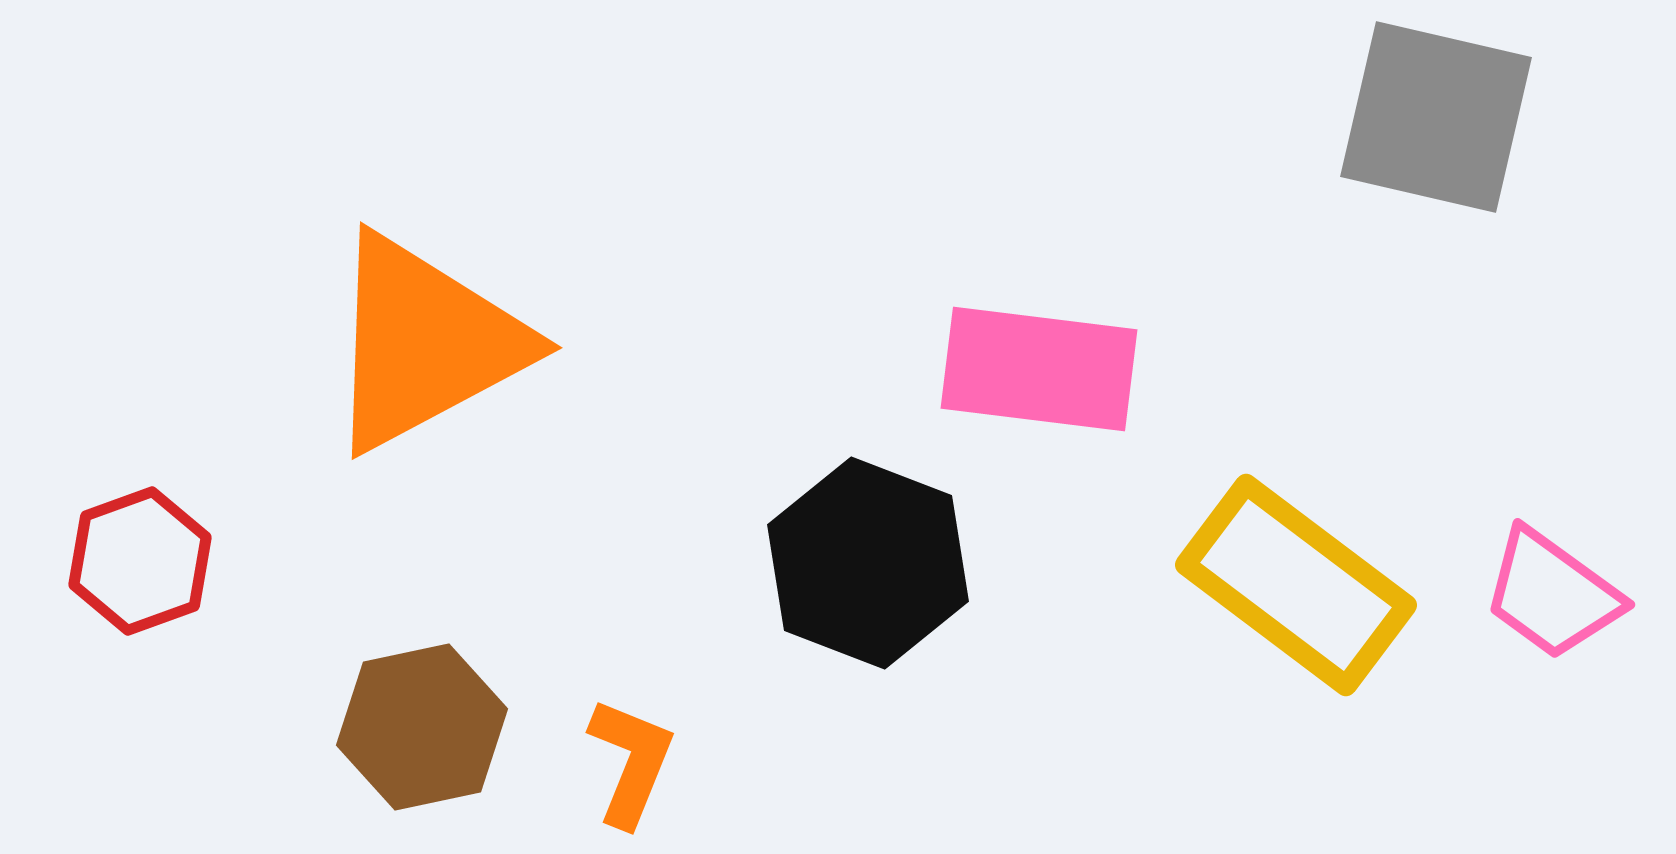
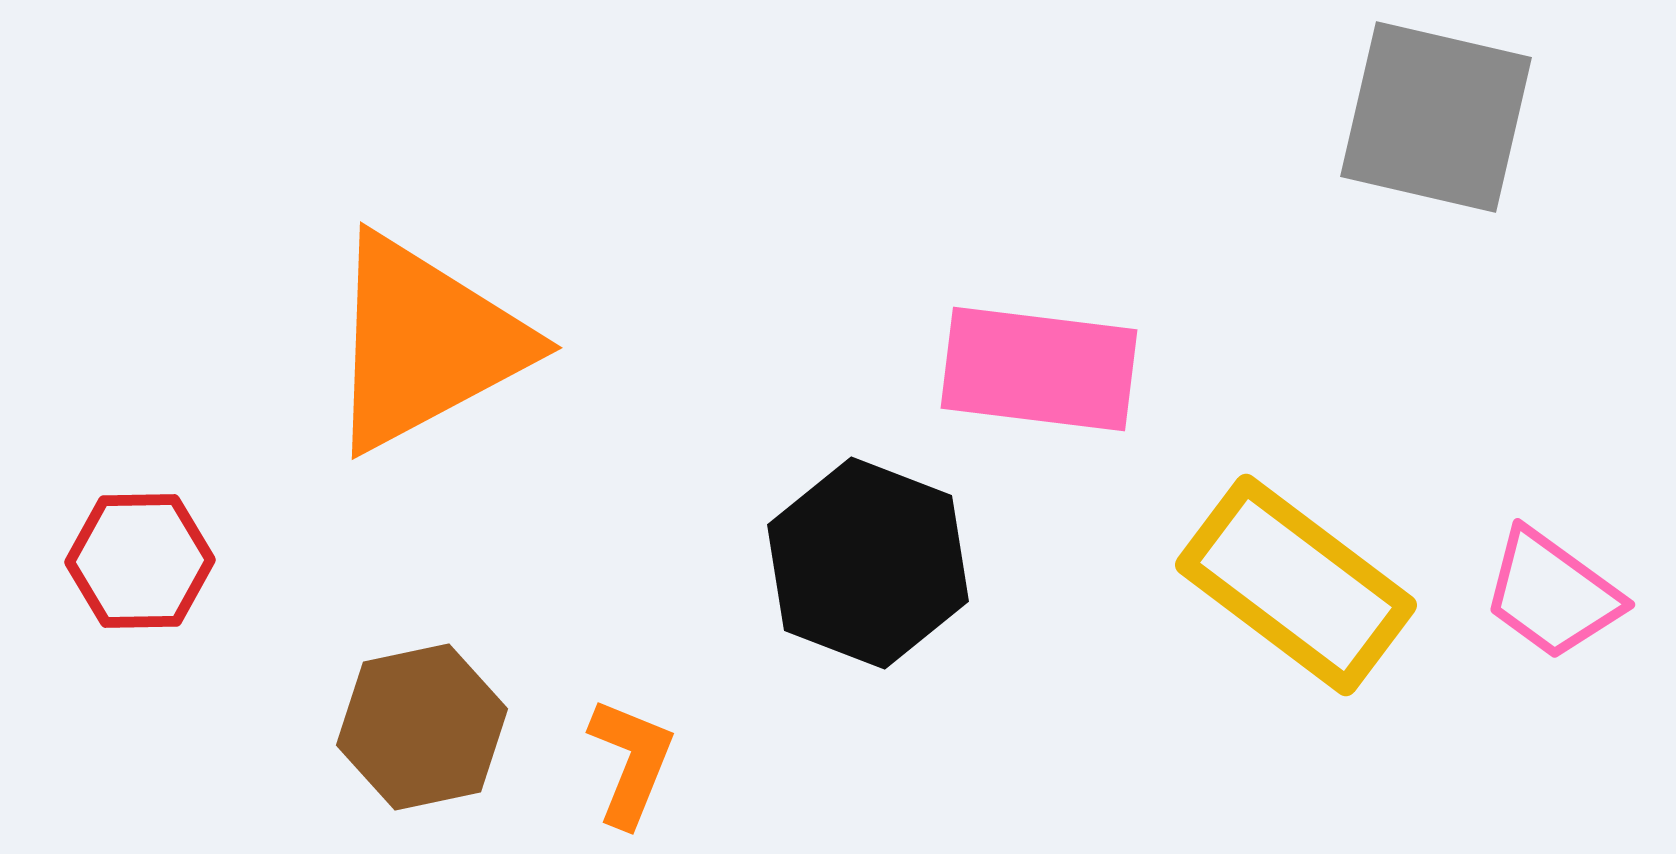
red hexagon: rotated 19 degrees clockwise
